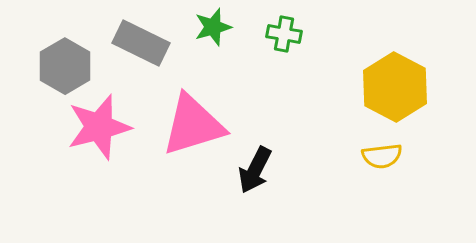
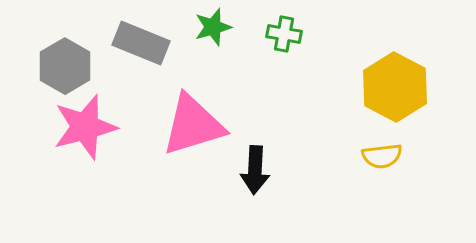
gray rectangle: rotated 4 degrees counterclockwise
pink star: moved 14 px left
black arrow: rotated 24 degrees counterclockwise
